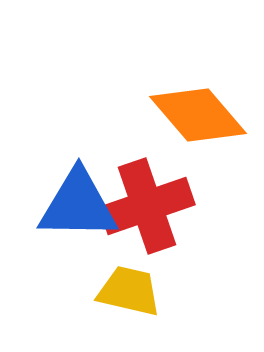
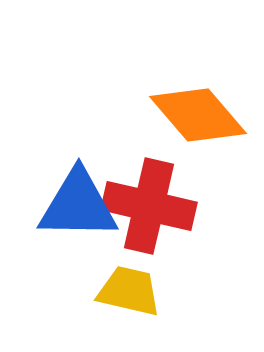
red cross: moved 2 px right; rotated 32 degrees clockwise
